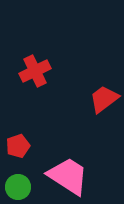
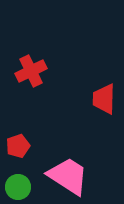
red cross: moved 4 px left
red trapezoid: rotated 52 degrees counterclockwise
